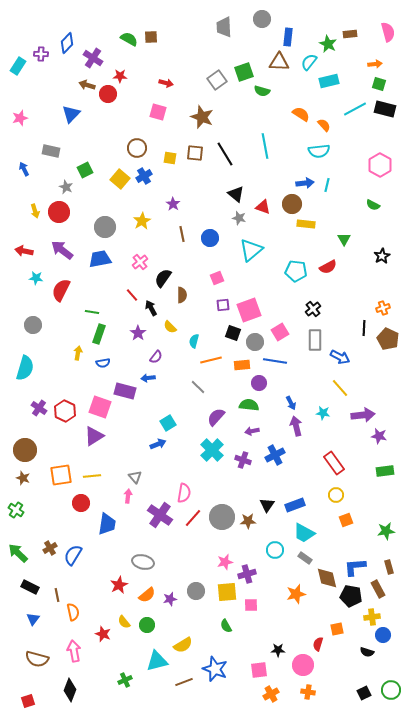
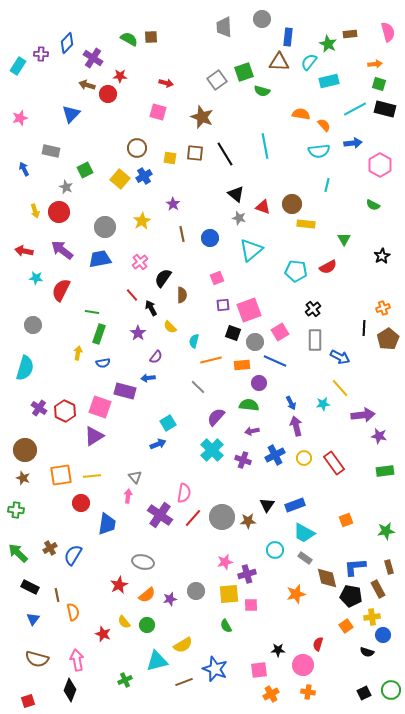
orange semicircle at (301, 114): rotated 24 degrees counterclockwise
blue arrow at (305, 183): moved 48 px right, 40 px up
brown pentagon at (388, 339): rotated 15 degrees clockwise
blue line at (275, 361): rotated 15 degrees clockwise
cyan star at (323, 413): moved 9 px up; rotated 16 degrees counterclockwise
yellow circle at (336, 495): moved 32 px left, 37 px up
green cross at (16, 510): rotated 28 degrees counterclockwise
yellow square at (227, 592): moved 2 px right, 2 px down
orange square at (337, 629): moved 9 px right, 3 px up; rotated 24 degrees counterclockwise
pink arrow at (74, 651): moved 3 px right, 9 px down
